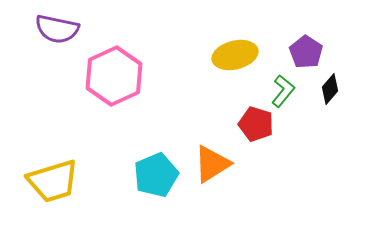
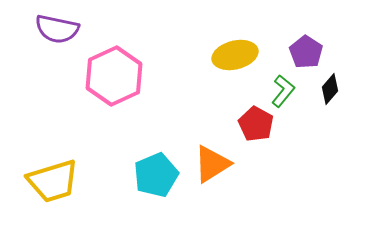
red pentagon: rotated 12 degrees clockwise
